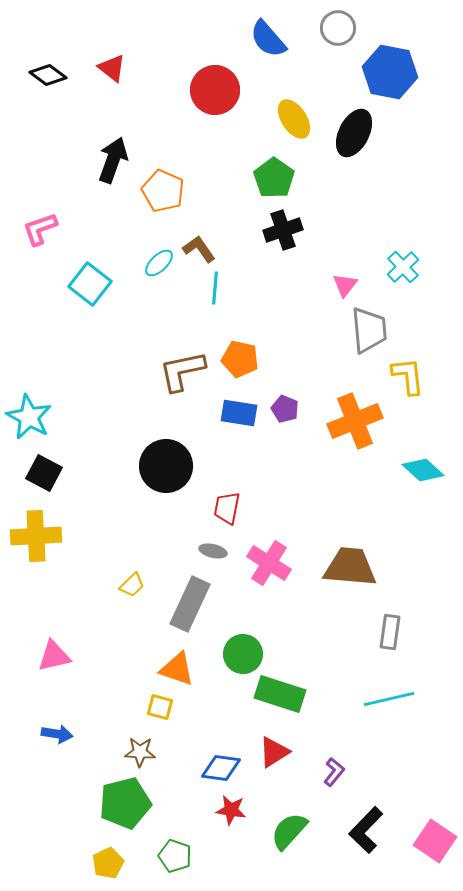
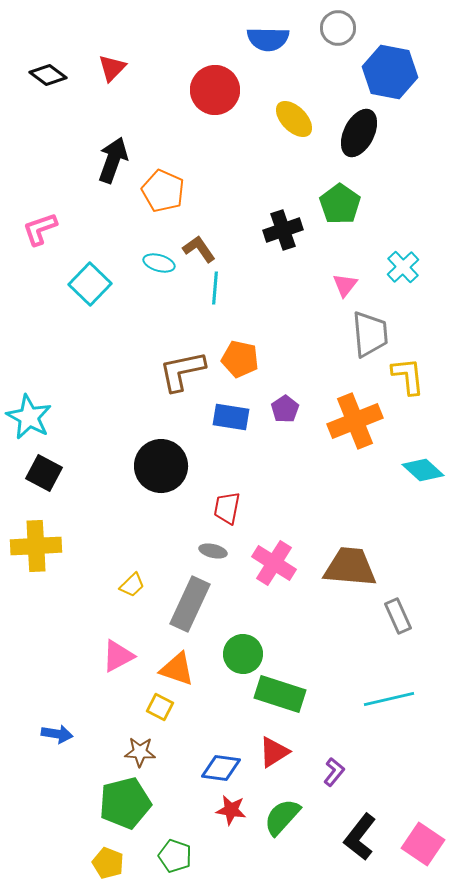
blue semicircle at (268, 39): rotated 48 degrees counterclockwise
red triangle at (112, 68): rotated 36 degrees clockwise
yellow ellipse at (294, 119): rotated 12 degrees counterclockwise
black ellipse at (354, 133): moved 5 px right
green pentagon at (274, 178): moved 66 px right, 26 px down
cyan ellipse at (159, 263): rotated 60 degrees clockwise
cyan square at (90, 284): rotated 6 degrees clockwise
gray trapezoid at (369, 330): moved 1 px right, 4 px down
purple pentagon at (285, 409): rotated 16 degrees clockwise
blue rectangle at (239, 413): moved 8 px left, 4 px down
black circle at (166, 466): moved 5 px left
yellow cross at (36, 536): moved 10 px down
pink cross at (269, 563): moved 5 px right
gray rectangle at (390, 632): moved 8 px right, 16 px up; rotated 32 degrees counterclockwise
pink triangle at (54, 656): moved 64 px right; rotated 15 degrees counterclockwise
yellow square at (160, 707): rotated 12 degrees clockwise
black L-shape at (366, 830): moved 6 px left, 7 px down; rotated 6 degrees counterclockwise
green semicircle at (289, 831): moved 7 px left, 14 px up
pink square at (435, 841): moved 12 px left, 3 px down
yellow pentagon at (108, 863): rotated 24 degrees counterclockwise
